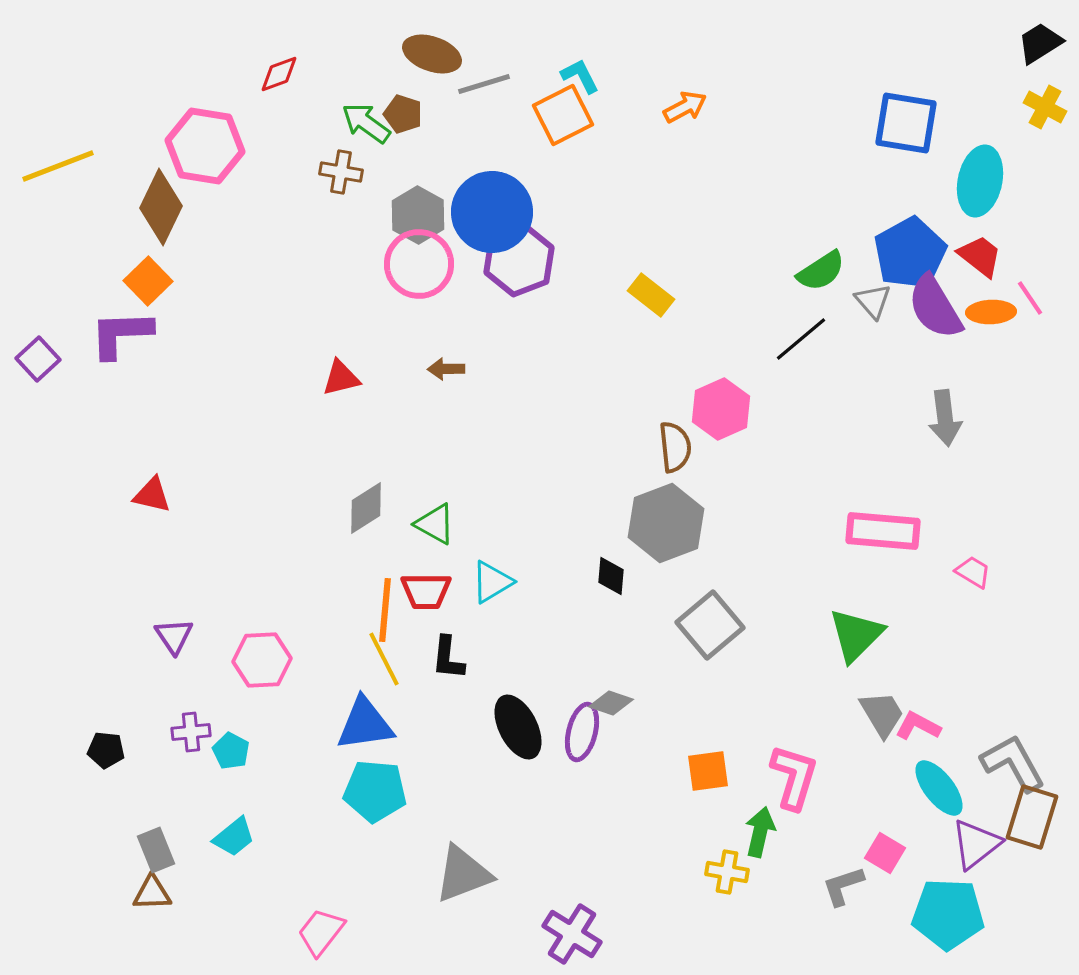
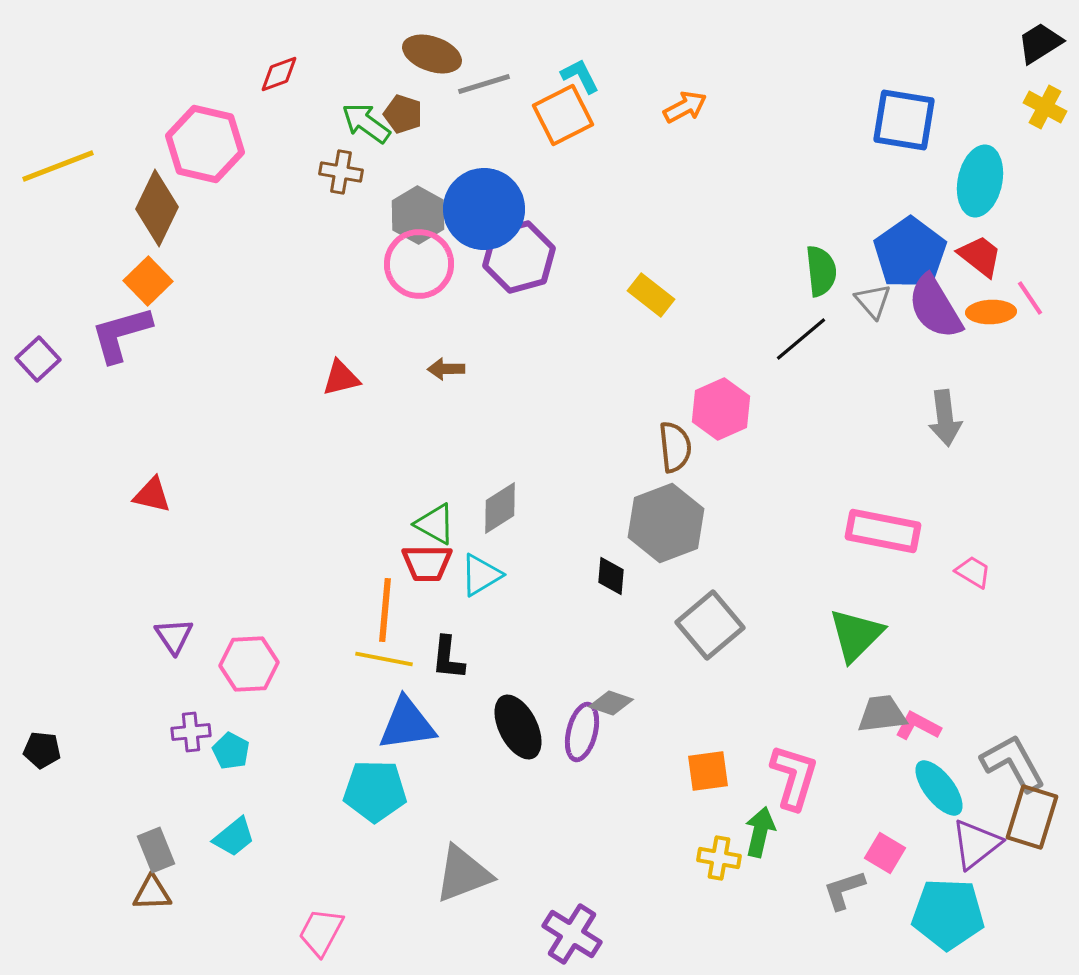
blue square at (906, 123): moved 2 px left, 3 px up
pink hexagon at (205, 146): moved 2 px up; rotated 4 degrees clockwise
brown diamond at (161, 207): moved 4 px left, 1 px down
blue circle at (492, 212): moved 8 px left, 3 px up
blue pentagon at (910, 253): rotated 6 degrees counterclockwise
purple hexagon at (519, 260): moved 3 px up; rotated 6 degrees clockwise
green semicircle at (821, 271): rotated 63 degrees counterclockwise
purple L-shape at (121, 334): rotated 14 degrees counterclockwise
gray diamond at (366, 508): moved 134 px right
pink rectangle at (883, 531): rotated 6 degrees clockwise
cyan triangle at (492, 582): moved 11 px left, 7 px up
red trapezoid at (426, 591): moved 1 px right, 28 px up
yellow line at (384, 659): rotated 52 degrees counterclockwise
pink hexagon at (262, 660): moved 13 px left, 4 px down
gray trapezoid at (882, 714): rotated 66 degrees counterclockwise
blue triangle at (365, 724): moved 42 px right
black pentagon at (106, 750): moved 64 px left
cyan pentagon at (375, 791): rotated 4 degrees counterclockwise
yellow cross at (727, 872): moved 8 px left, 14 px up
gray L-shape at (843, 886): moved 1 px right, 4 px down
pink trapezoid at (321, 932): rotated 10 degrees counterclockwise
